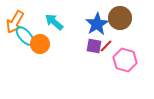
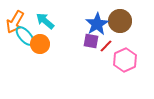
brown circle: moved 3 px down
cyan arrow: moved 9 px left, 1 px up
purple square: moved 3 px left, 5 px up
pink hexagon: rotated 20 degrees clockwise
